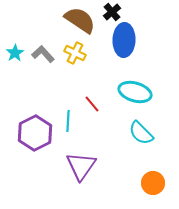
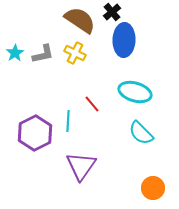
gray L-shape: rotated 120 degrees clockwise
orange circle: moved 5 px down
